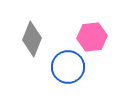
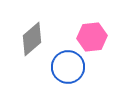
gray diamond: rotated 28 degrees clockwise
